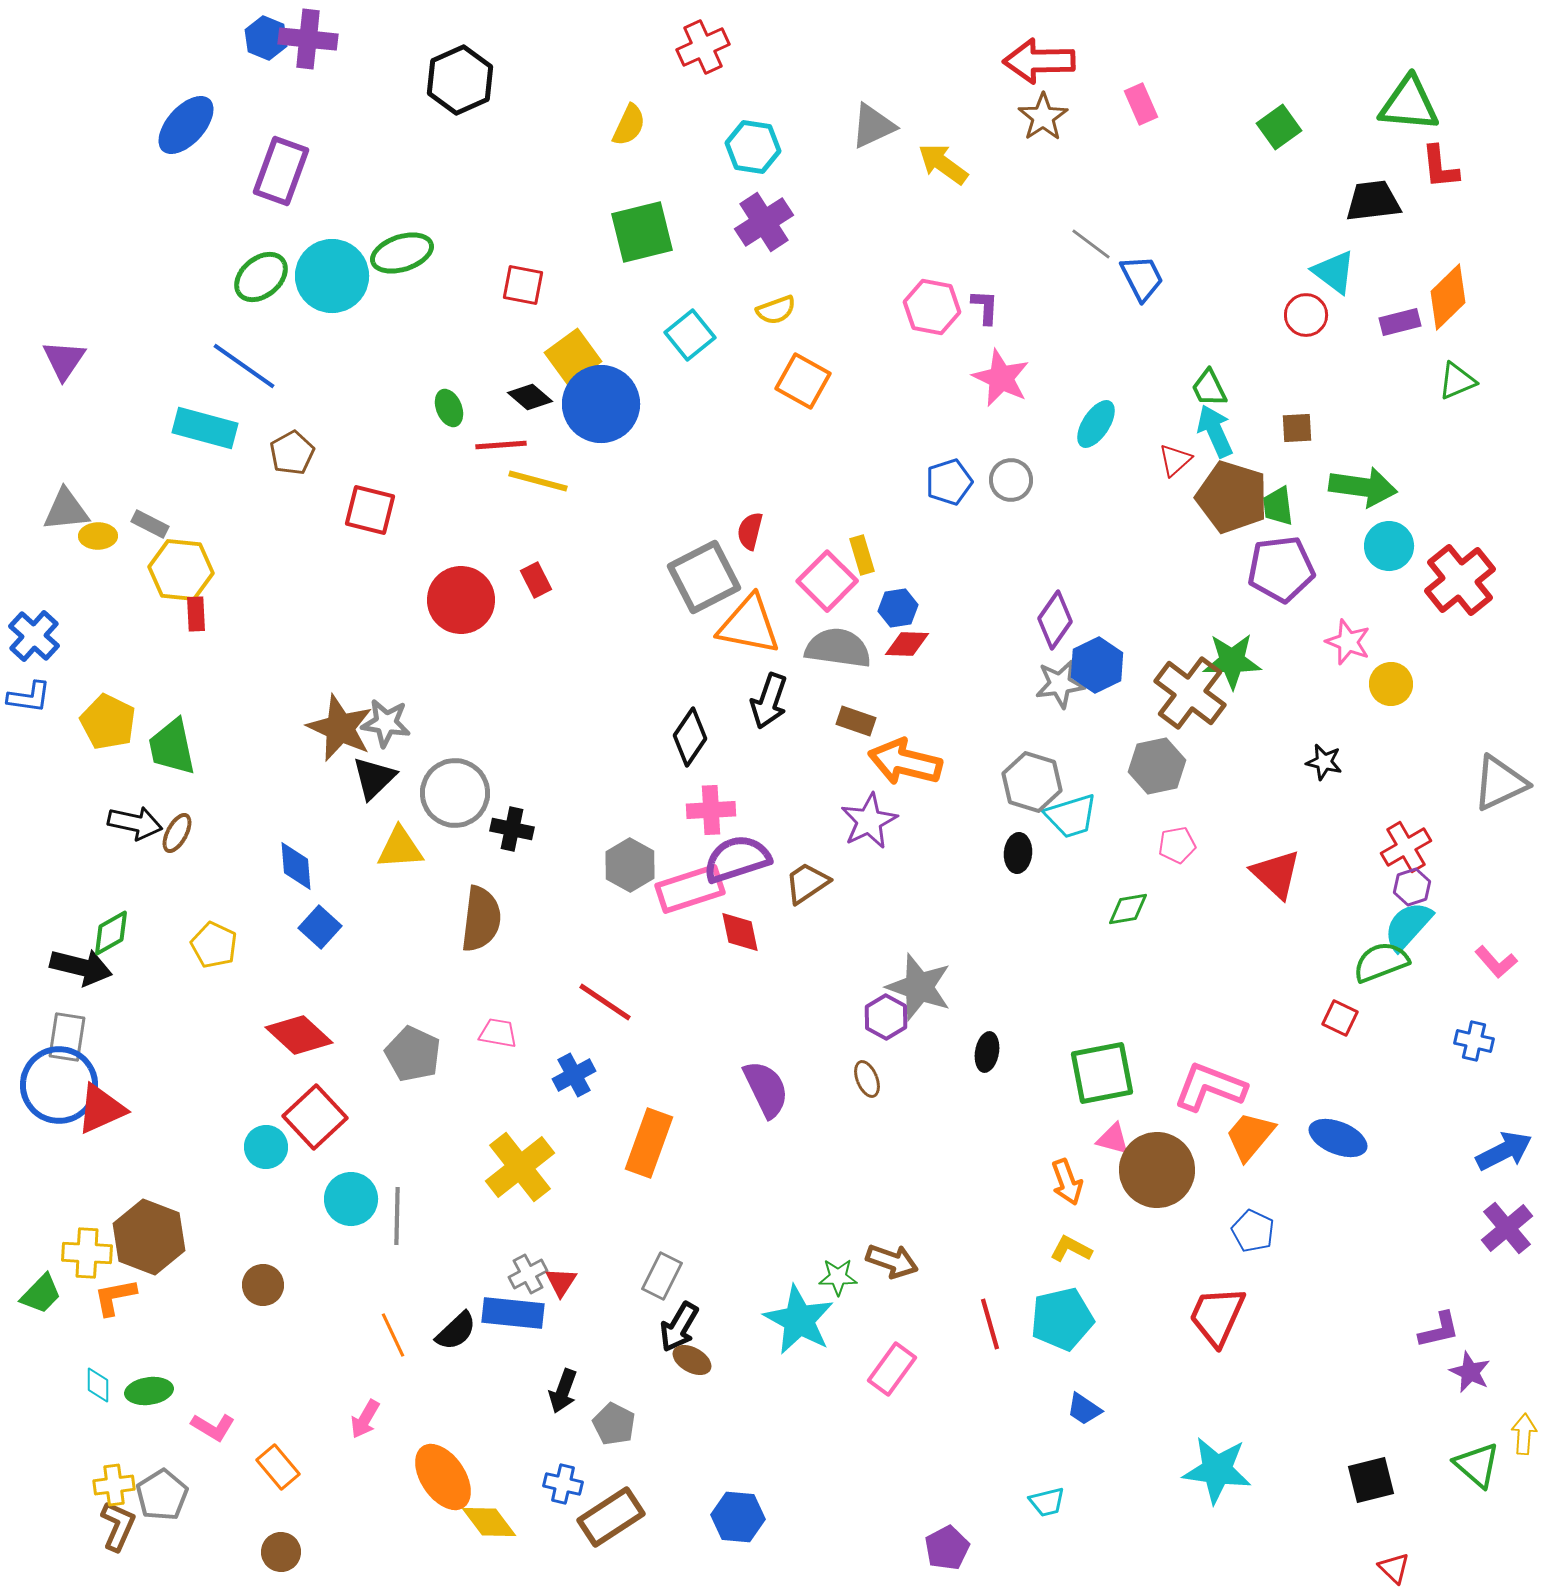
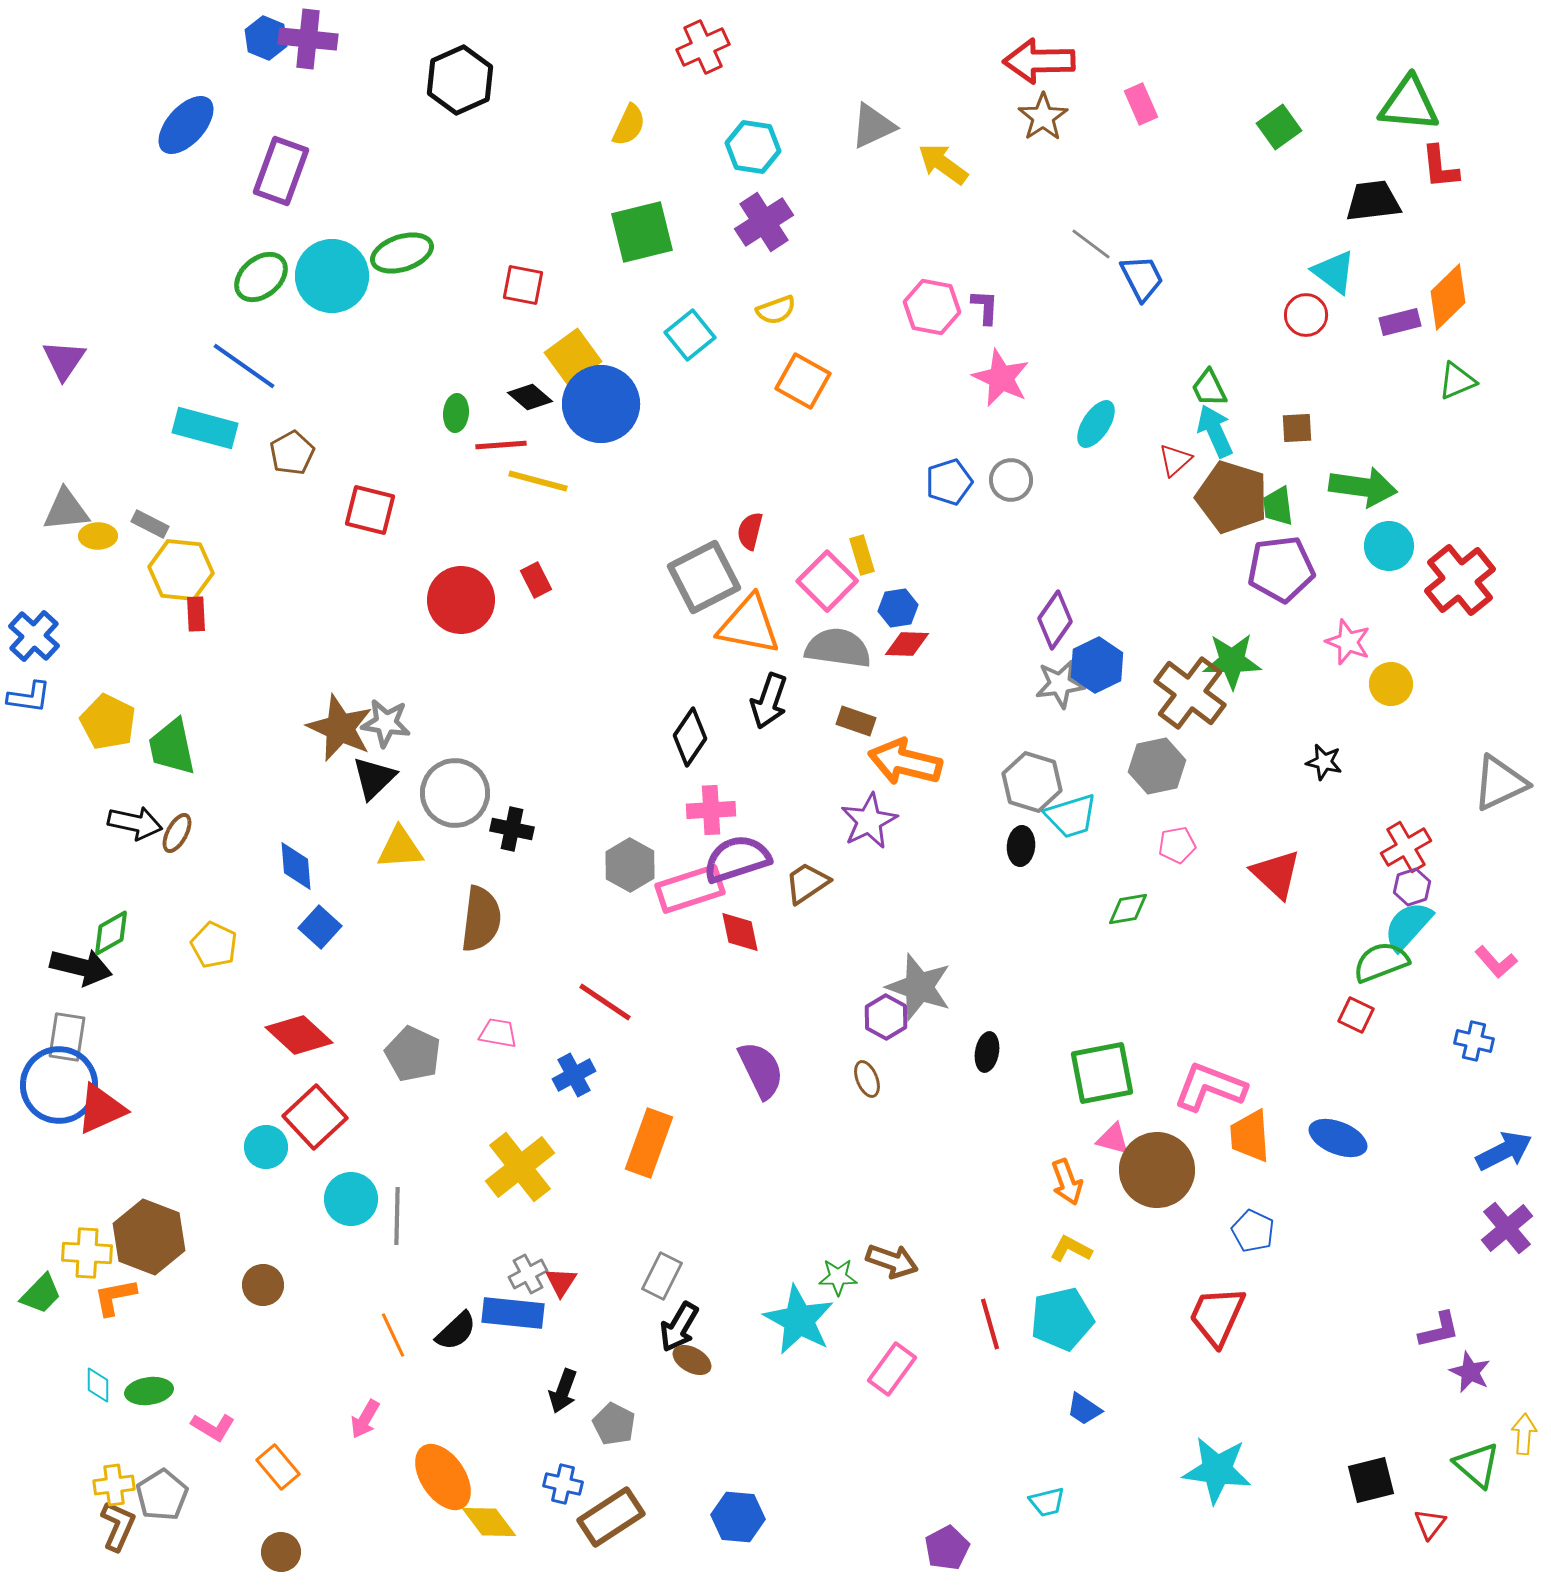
green ellipse at (449, 408): moved 7 px right, 5 px down; rotated 27 degrees clockwise
black ellipse at (1018, 853): moved 3 px right, 7 px up
red square at (1340, 1018): moved 16 px right, 3 px up
purple semicircle at (766, 1089): moved 5 px left, 19 px up
orange trapezoid at (1250, 1136): rotated 44 degrees counterclockwise
red triangle at (1394, 1568): moved 36 px right, 44 px up; rotated 24 degrees clockwise
